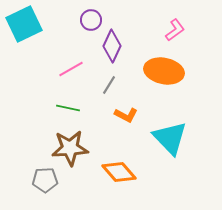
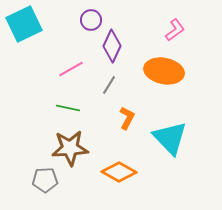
orange L-shape: moved 1 px right, 3 px down; rotated 90 degrees counterclockwise
orange diamond: rotated 20 degrees counterclockwise
